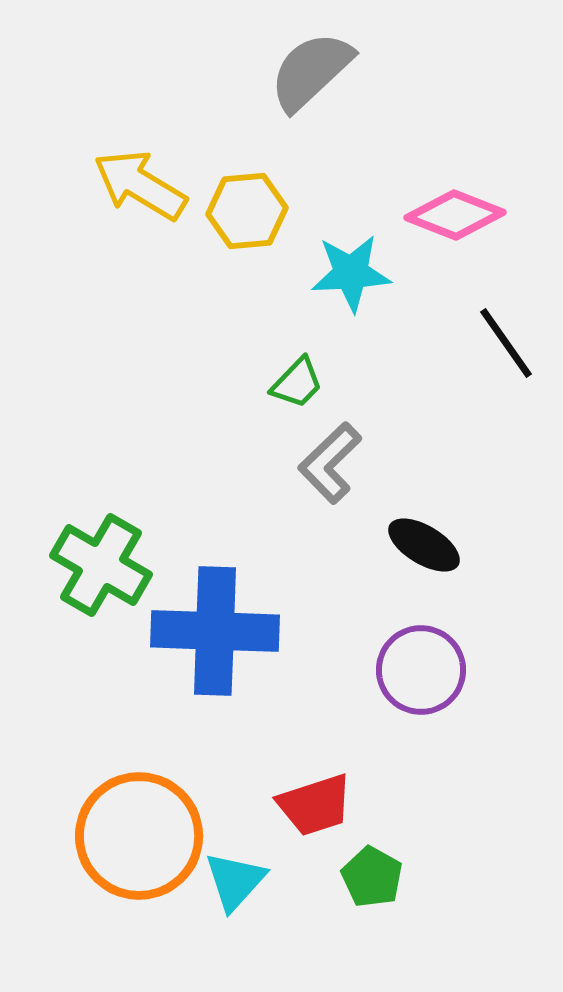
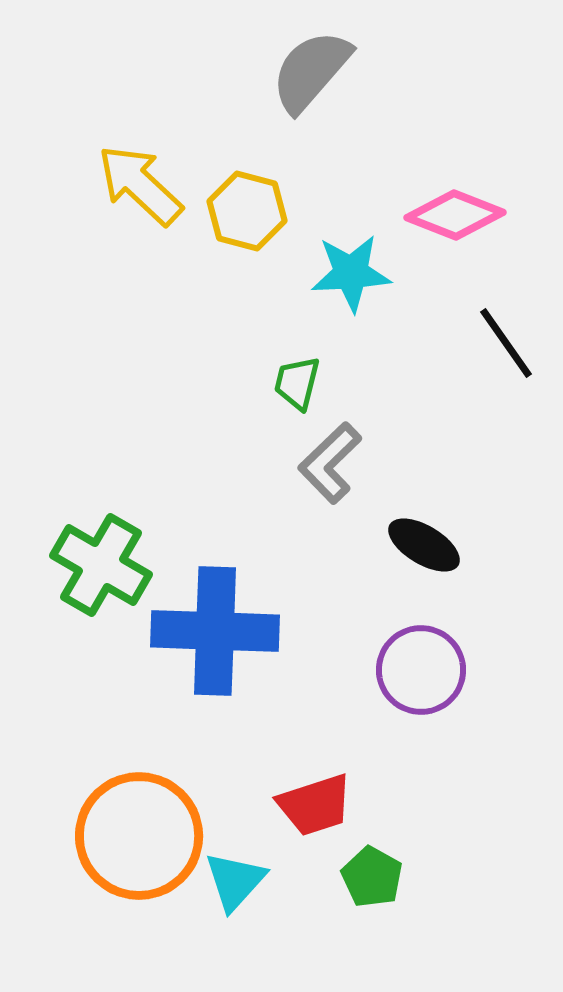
gray semicircle: rotated 6 degrees counterclockwise
yellow arrow: rotated 12 degrees clockwise
yellow hexagon: rotated 20 degrees clockwise
green trapezoid: rotated 150 degrees clockwise
